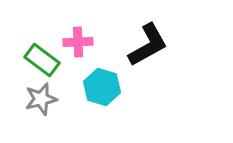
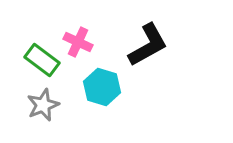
pink cross: rotated 28 degrees clockwise
gray star: moved 2 px right, 6 px down; rotated 8 degrees counterclockwise
